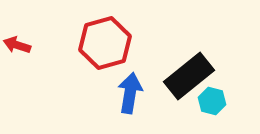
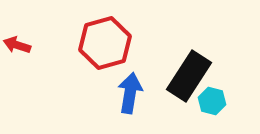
black rectangle: rotated 18 degrees counterclockwise
